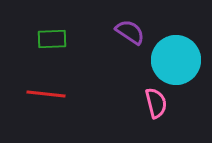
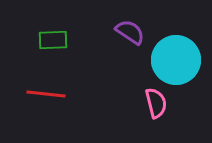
green rectangle: moved 1 px right, 1 px down
